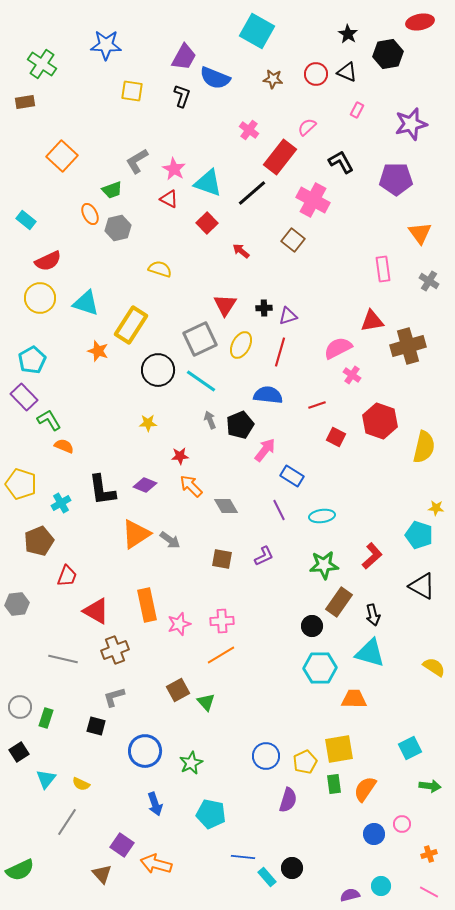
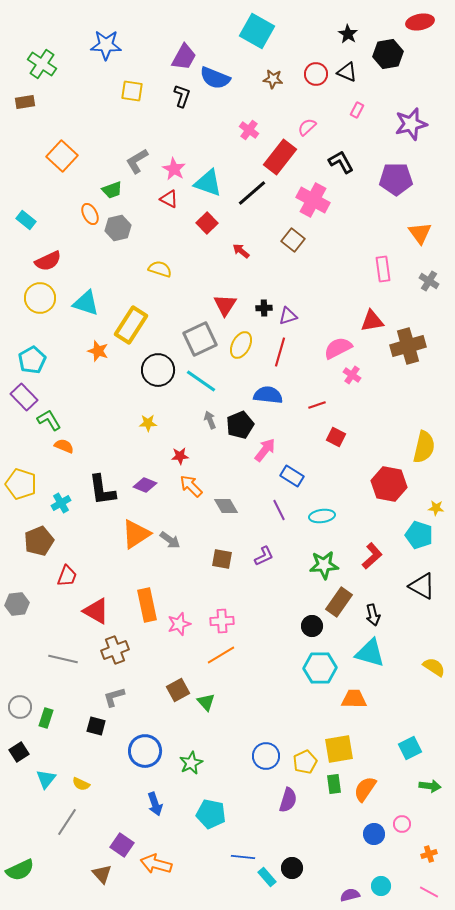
red hexagon at (380, 421): moved 9 px right, 63 px down; rotated 8 degrees counterclockwise
